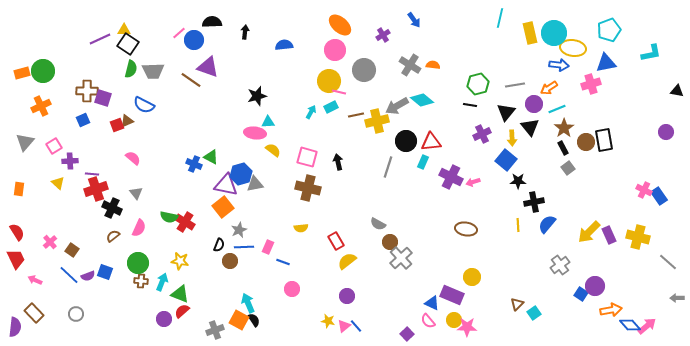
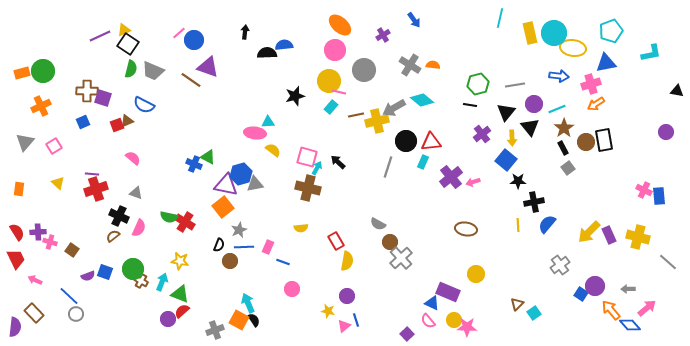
black semicircle at (212, 22): moved 55 px right, 31 px down
yellow triangle at (124, 30): rotated 24 degrees counterclockwise
cyan pentagon at (609, 30): moved 2 px right, 1 px down
purple line at (100, 39): moved 3 px up
blue arrow at (559, 65): moved 11 px down
gray trapezoid at (153, 71): rotated 25 degrees clockwise
orange arrow at (549, 88): moved 47 px right, 16 px down
black star at (257, 96): moved 38 px right
gray arrow at (397, 106): moved 3 px left, 2 px down
cyan rectangle at (331, 107): rotated 24 degrees counterclockwise
cyan arrow at (311, 112): moved 6 px right, 56 px down
blue square at (83, 120): moved 2 px down
purple cross at (482, 134): rotated 12 degrees counterclockwise
green triangle at (211, 157): moved 3 px left
purple cross at (70, 161): moved 32 px left, 71 px down
black arrow at (338, 162): rotated 35 degrees counterclockwise
purple cross at (451, 177): rotated 25 degrees clockwise
gray triangle at (136, 193): rotated 32 degrees counterclockwise
blue rectangle at (659, 196): rotated 30 degrees clockwise
black cross at (112, 208): moved 7 px right, 8 px down
pink cross at (50, 242): rotated 32 degrees counterclockwise
yellow semicircle at (347, 261): rotated 138 degrees clockwise
green circle at (138, 263): moved 5 px left, 6 px down
blue line at (69, 275): moved 21 px down
yellow circle at (472, 277): moved 4 px right, 3 px up
brown cross at (141, 281): rotated 24 degrees clockwise
purple rectangle at (452, 295): moved 4 px left, 3 px up
gray arrow at (677, 298): moved 49 px left, 9 px up
orange arrow at (611, 310): rotated 120 degrees counterclockwise
purple circle at (164, 319): moved 4 px right
yellow star at (328, 321): moved 10 px up
blue line at (356, 326): moved 6 px up; rotated 24 degrees clockwise
pink arrow at (647, 326): moved 18 px up
